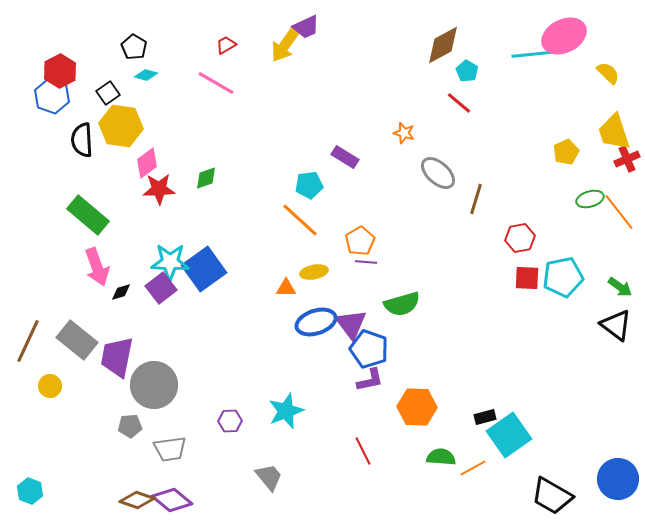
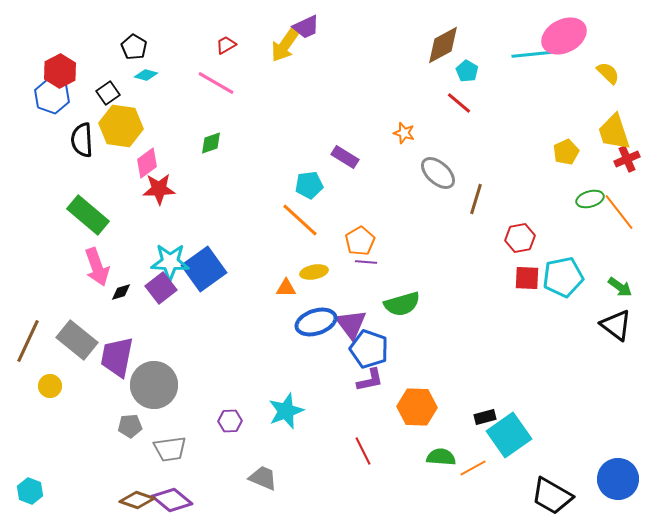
green diamond at (206, 178): moved 5 px right, 35 px up
gray trapezoid at (269, 477): moved 6 px left, 1 px down; rotated 28 degrees counterclockwise
